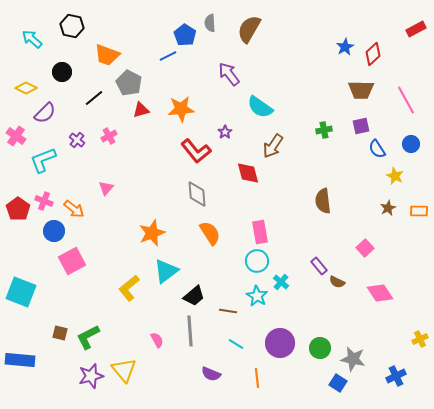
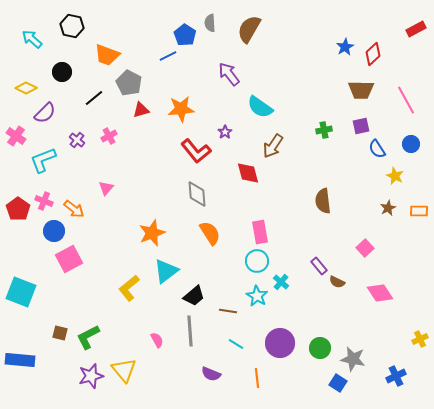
pink square at (72, 261): moved 3 px left, 2 px up
